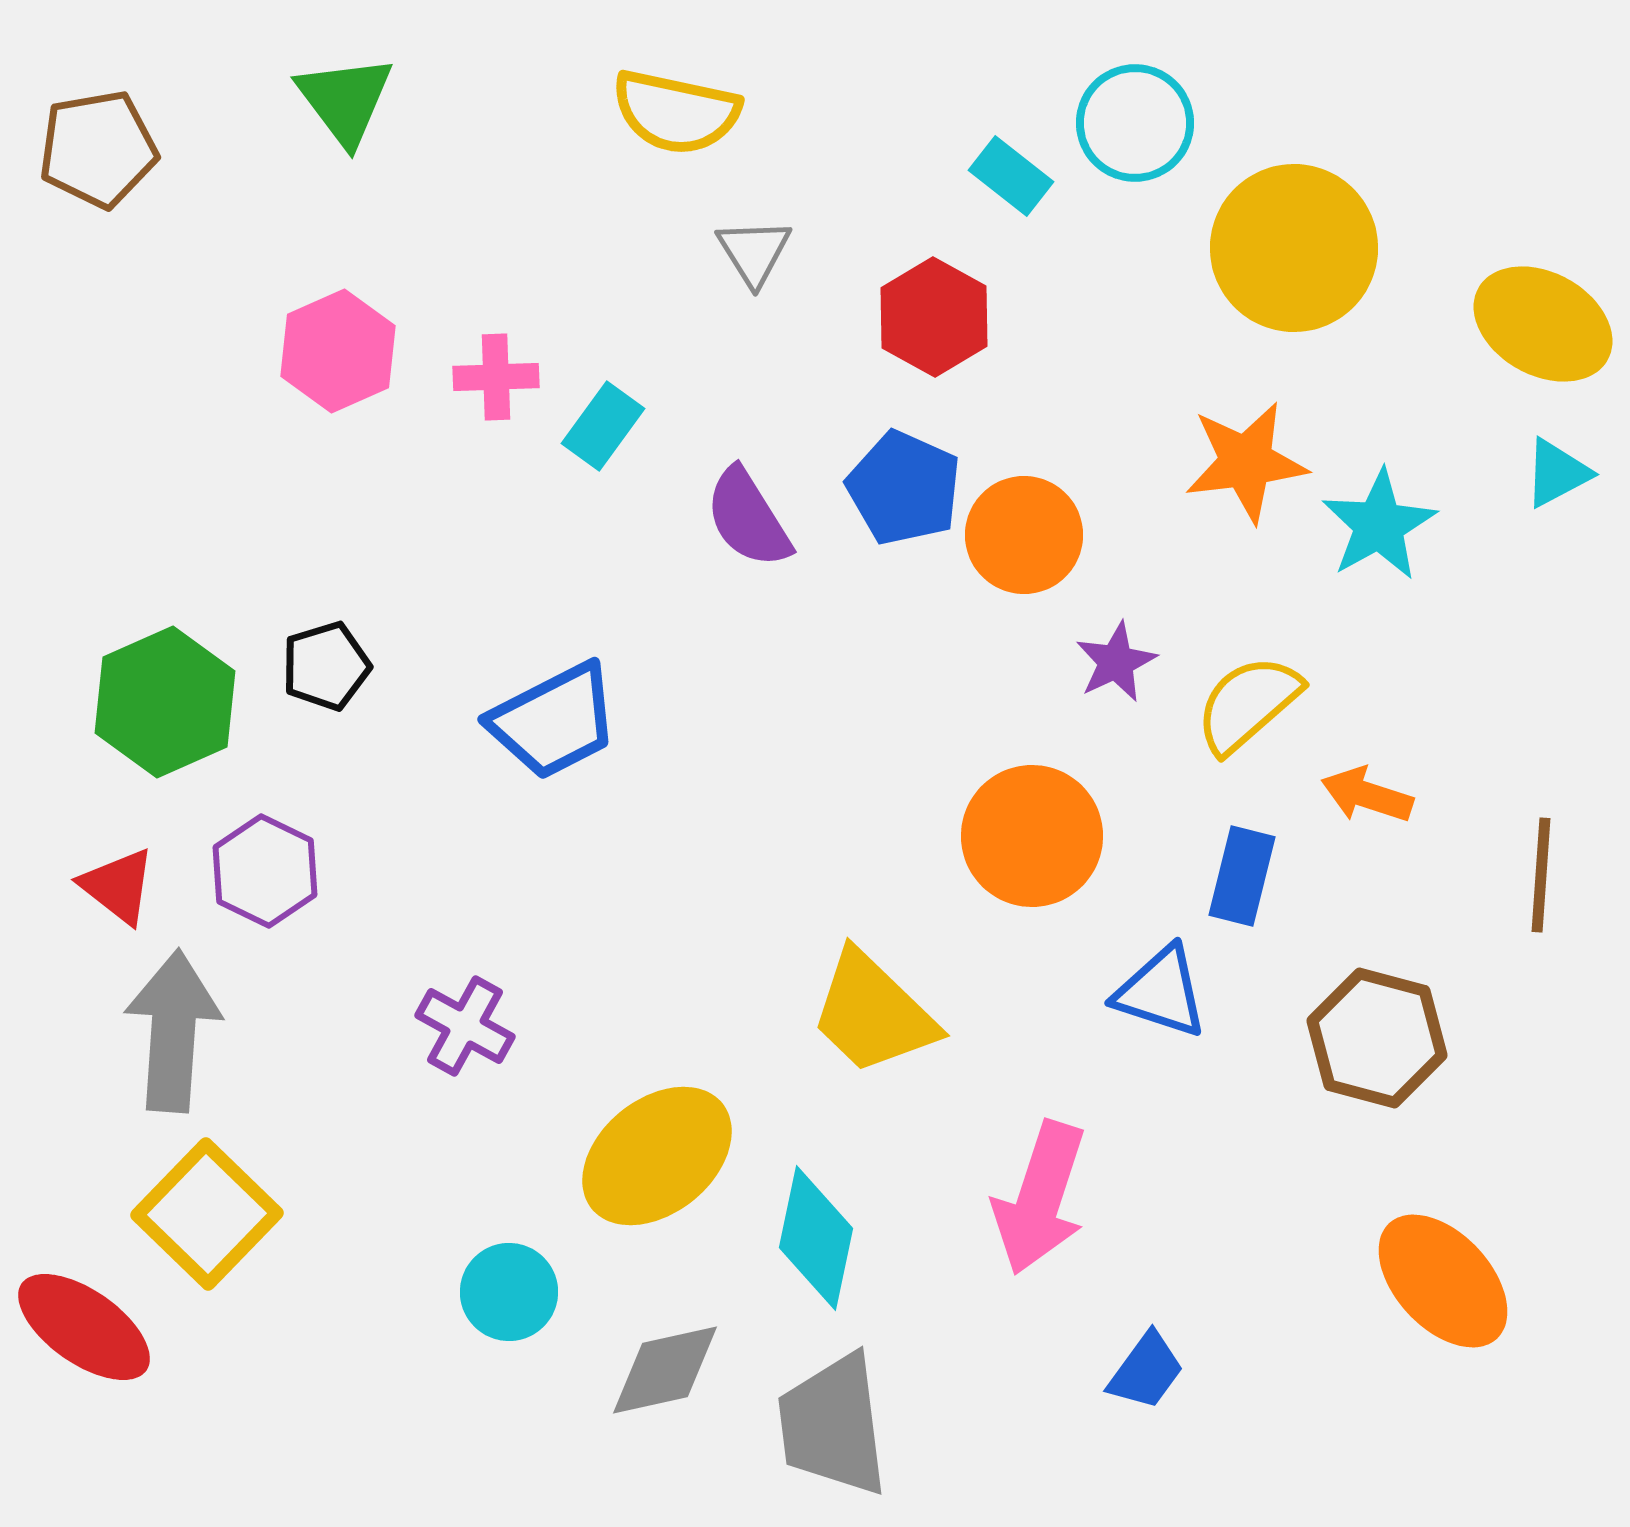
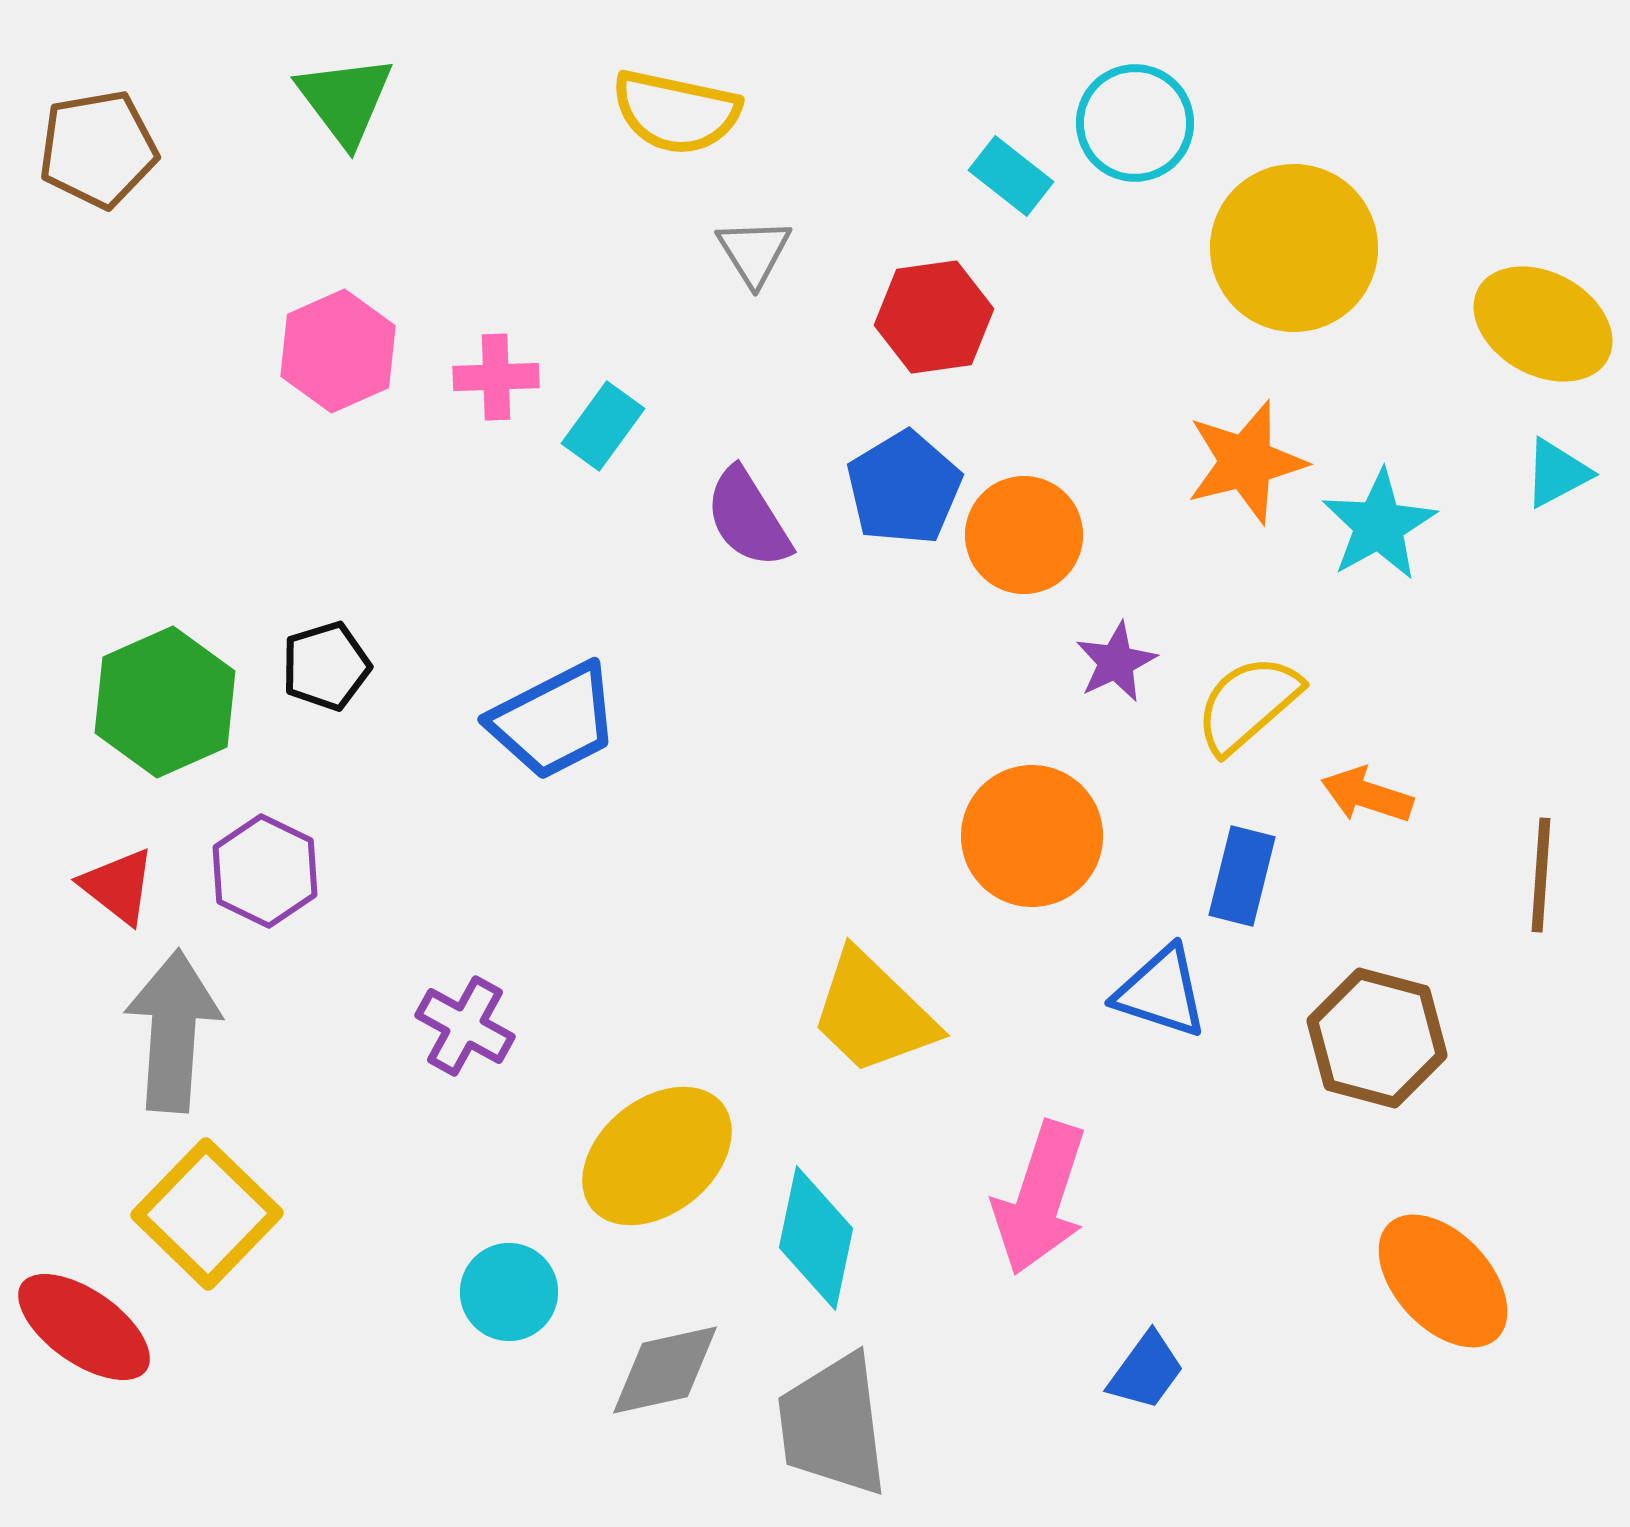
red hexagon at (934, 317): rotated 23 degrees clockwise
orange star at (1246, 462): rotated 7 degrees counterclockwise
blue pentagon at (904, 488): rotated 17 degrees clockwise
